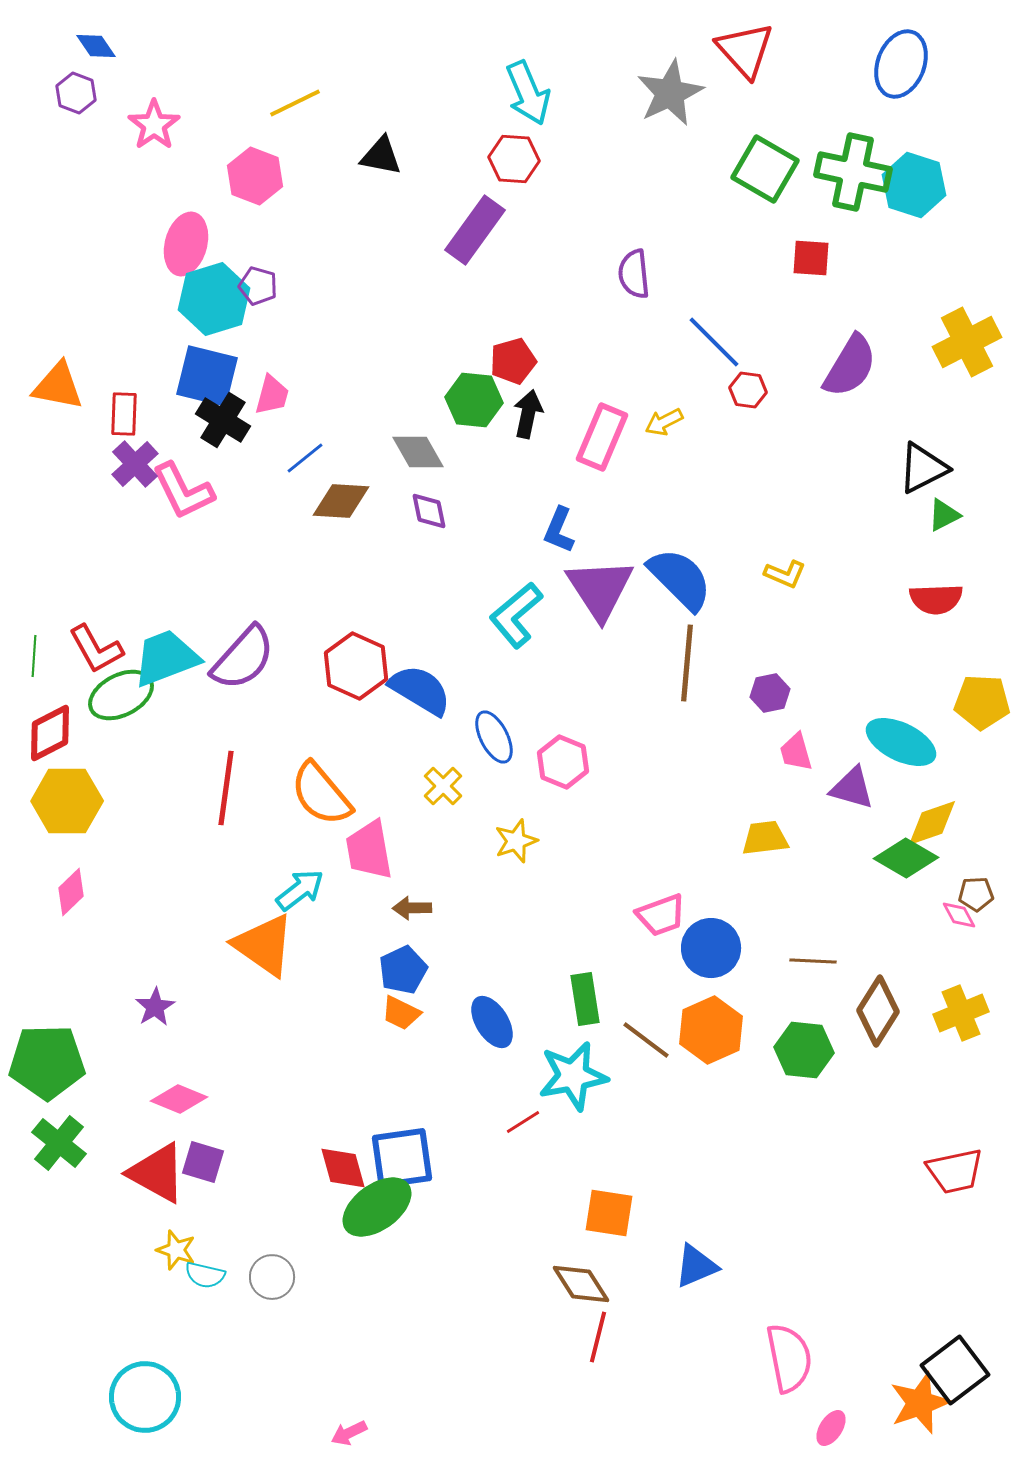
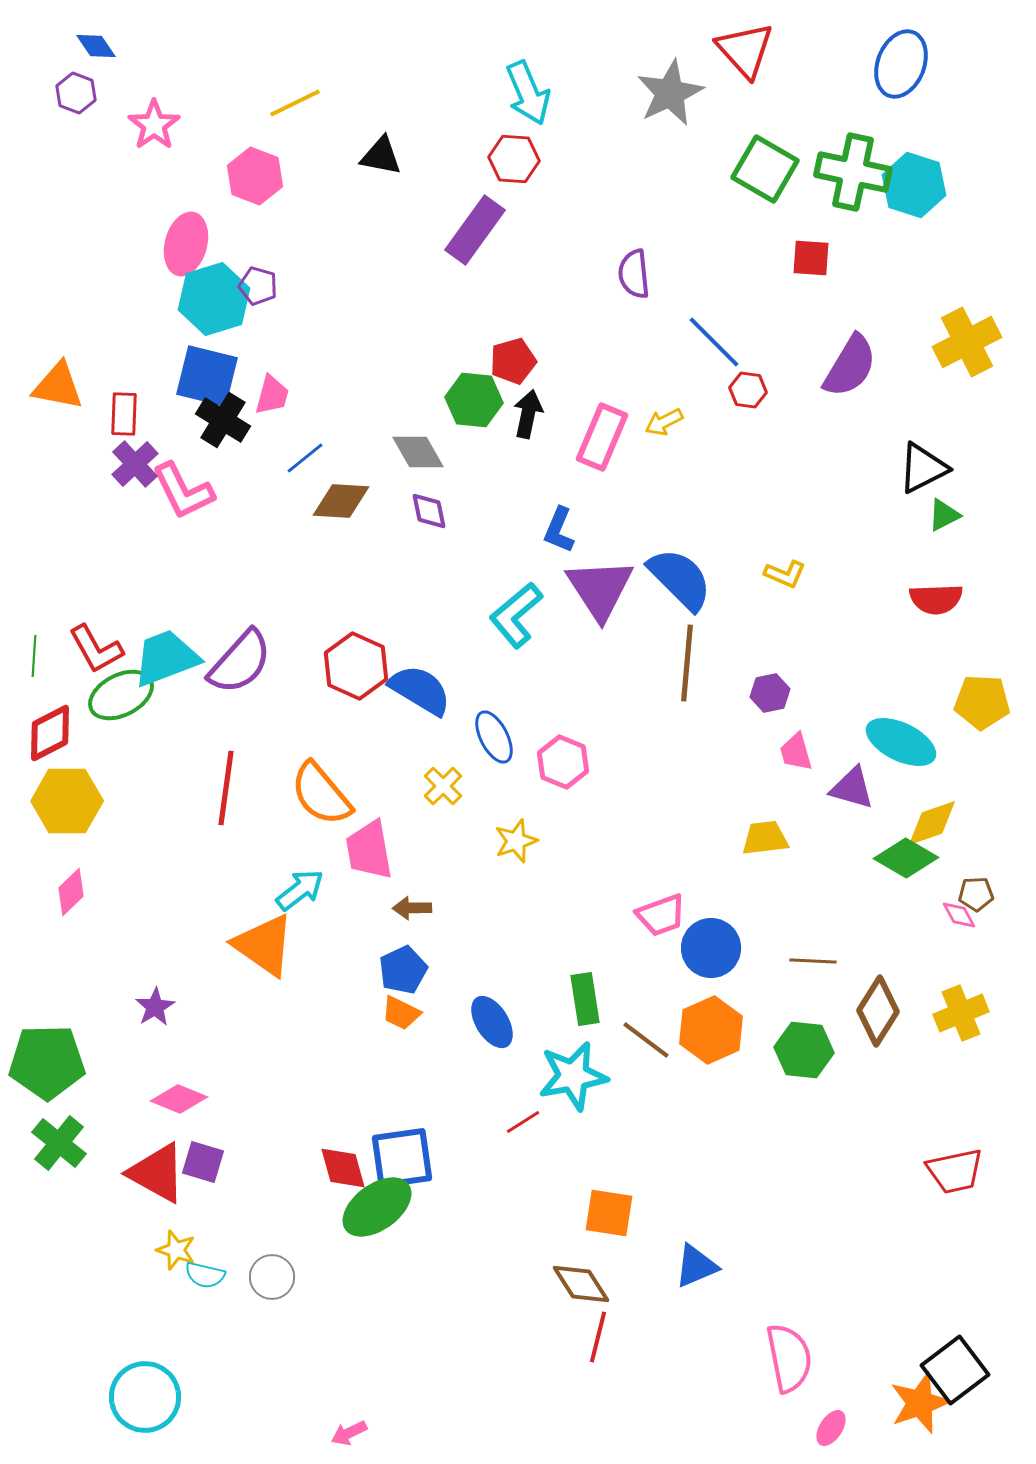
purple semicircle at (243, 658): moved 3 px left, 4 px down
